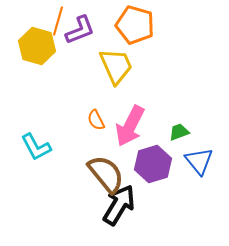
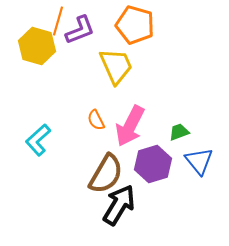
cyan L-shape: moved 2 px right, 7 px up; rotated 76 degrees clockwise
brown semicircle: rotated 69 degrees clockwise
